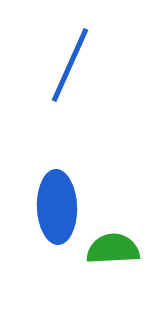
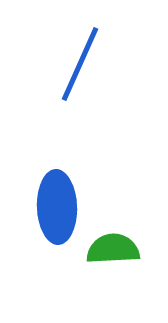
blue line: moved 10 px right, 1 px up
